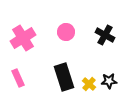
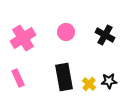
black rectangle: rotated 8 degrees clockwise
